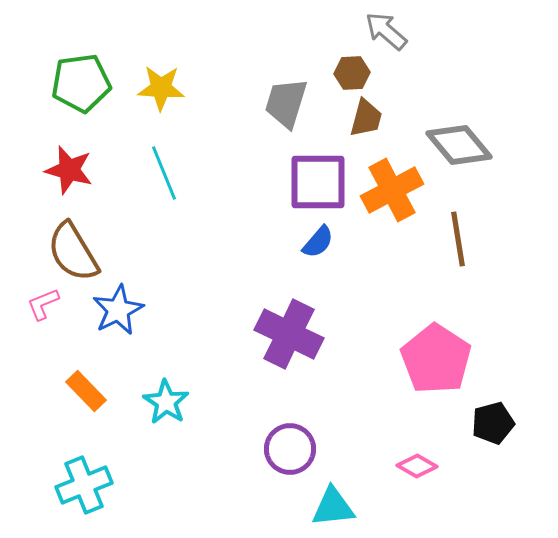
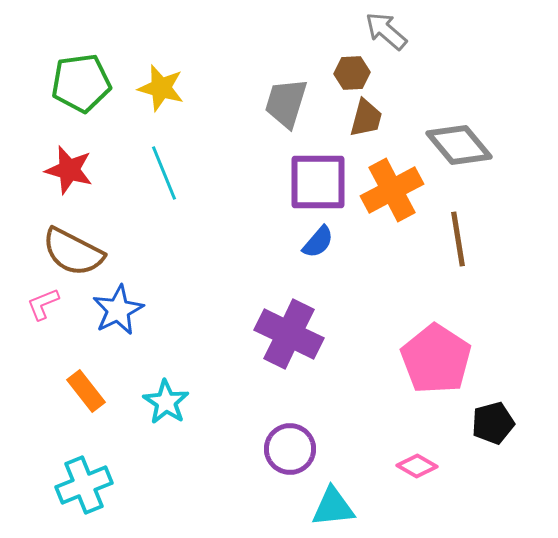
yellow star: rotated 12 degrees clockwise
brown semicircle: rotated 32 degrees counterclockwise
orange rectangle: rotated 6 degrees clockwise
